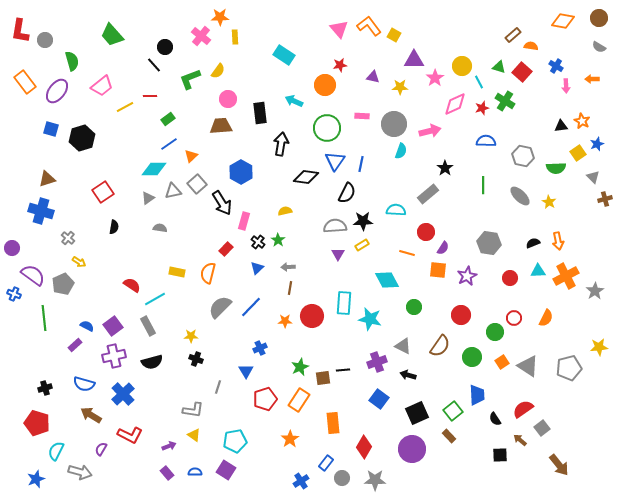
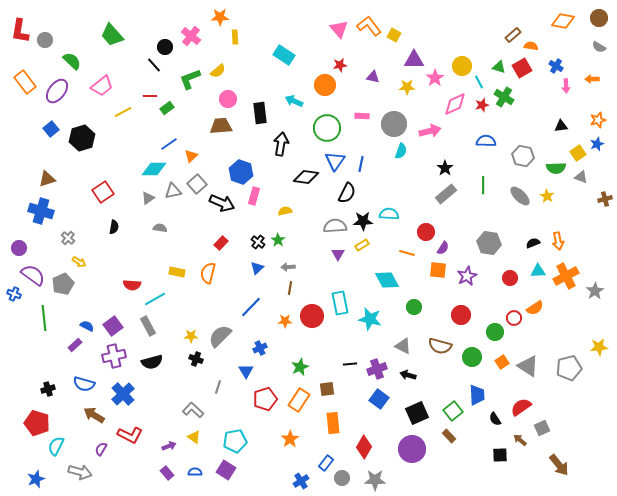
pink cross at (201, 36): moved 10 px left
green semicircle at (72, 61): rotated 30 degrees counterclockwise
yellow semicircle at (218, 71): rotated 14 degrees clockwise
red square at (522, 72): moved 4 px up; rotated 18 degrees clockwise
yellow star at (400, 87): moved 7 px right
green cross at (505, 101): moved 1 px left, 4 px up
yellow line at (125, 107): moved 2 px left, 5 px down
red star at (482, 108): moved 3 px up
green rectangle at (168, 119): moved 1 px left, 11 px up
orange star at (582, 121): moved 16 px right, 1 px up; rotated 28 degrees clockwise
blue square at (51, 129): rotated 35 degrees clockwise
blue hexagon at (241, 172): rotated 10 degrees counterclockwise
gray triangle at (593, 177): moved 12 px left; rotated 24 degrees counterclockwise
gray rectangle at (428, 194): moved 18 px right
yellow star at (549, 202): moved 2 px left, 6 px up
black arrow at (222, 203): rotated 35 degrees counterclockwise
cyan semicircle at (396, 210): moved 7 px left, 4 px down
pink rectangle at (244, 221): moved 10 px right, 25 px up
purple circle at (12, 248): moved 7 px right
red rectangle at (226, 249): moved 5 px left, 6 px up
red semicircle at (132, 285): rotated 150 degrees clockwise
cyan rectangle at (344, 303): moved 4 px left; rotated 15 degrees counterclockwise
gray semicircle at (220, 307): moved 29 px down
orange semicircle at (546, 318): moved 11 px left, 10 px up; rotated 30 degrees clockwise
brown semicircle at (440, 346): rotated 70 degrees clockwise
purple cross at (377, 362): moved 7 px down
black line at (343, 370): moved 7 px right, 6 px up
brown square at (323, 378): moved 4 px right, 11 px down
black cross at (45, 388): moved 3 px right, 1 px down
red semicircle at (523, 409): moved 2 px left, 2 px up
gray L-shape at (193, 410): rotated 145 degrees counterclockwise
brown arrow at (91, 415): moved 3 px right
gray square at (542, 428): rotated 14 degrees clockwise
yellow triangle at (194, 435): moved 2 px down
cyan semicircle at (56, 451): moved 5 px up
